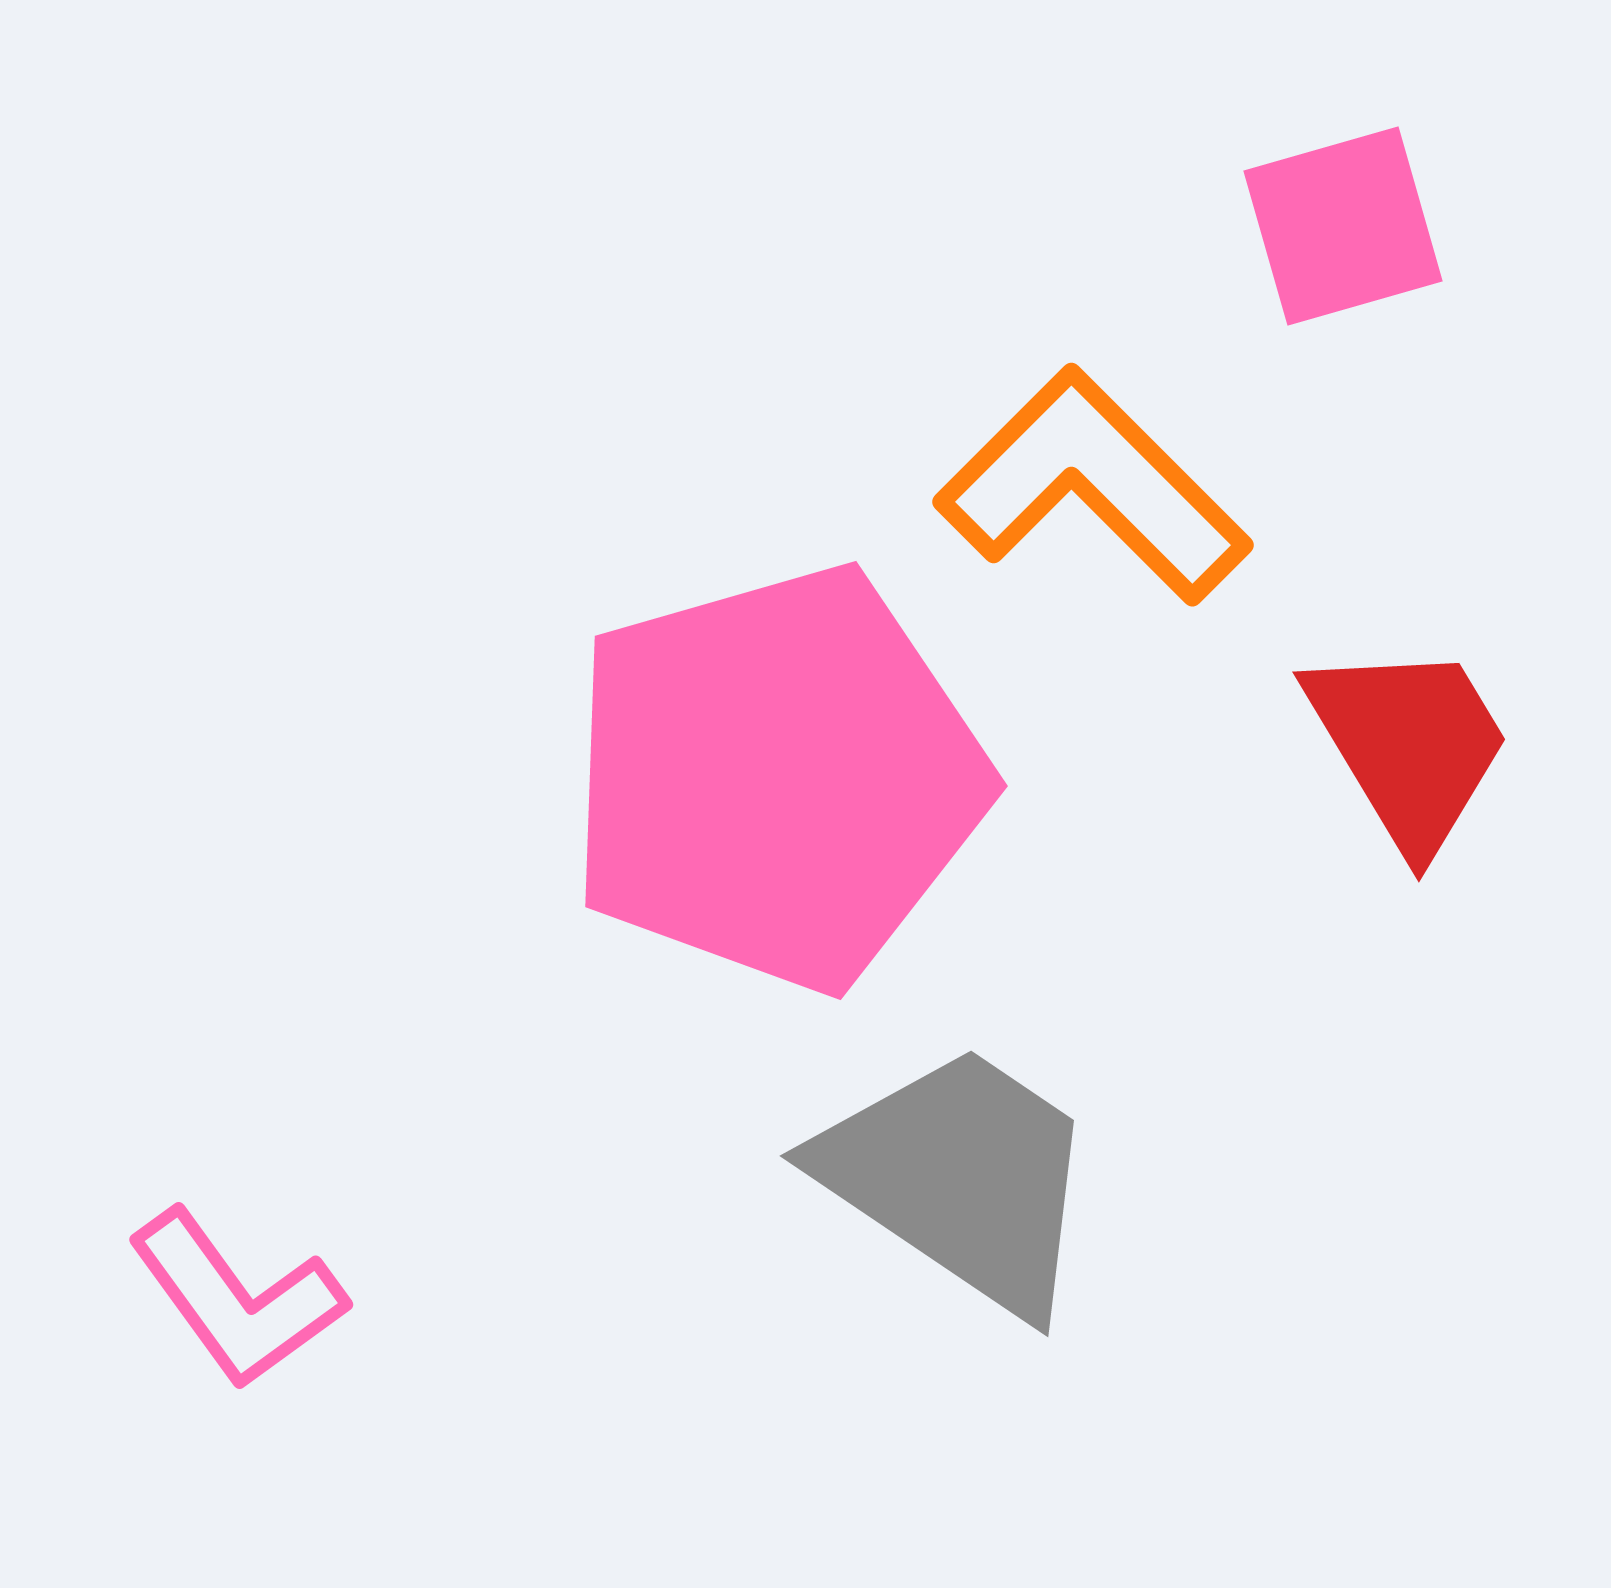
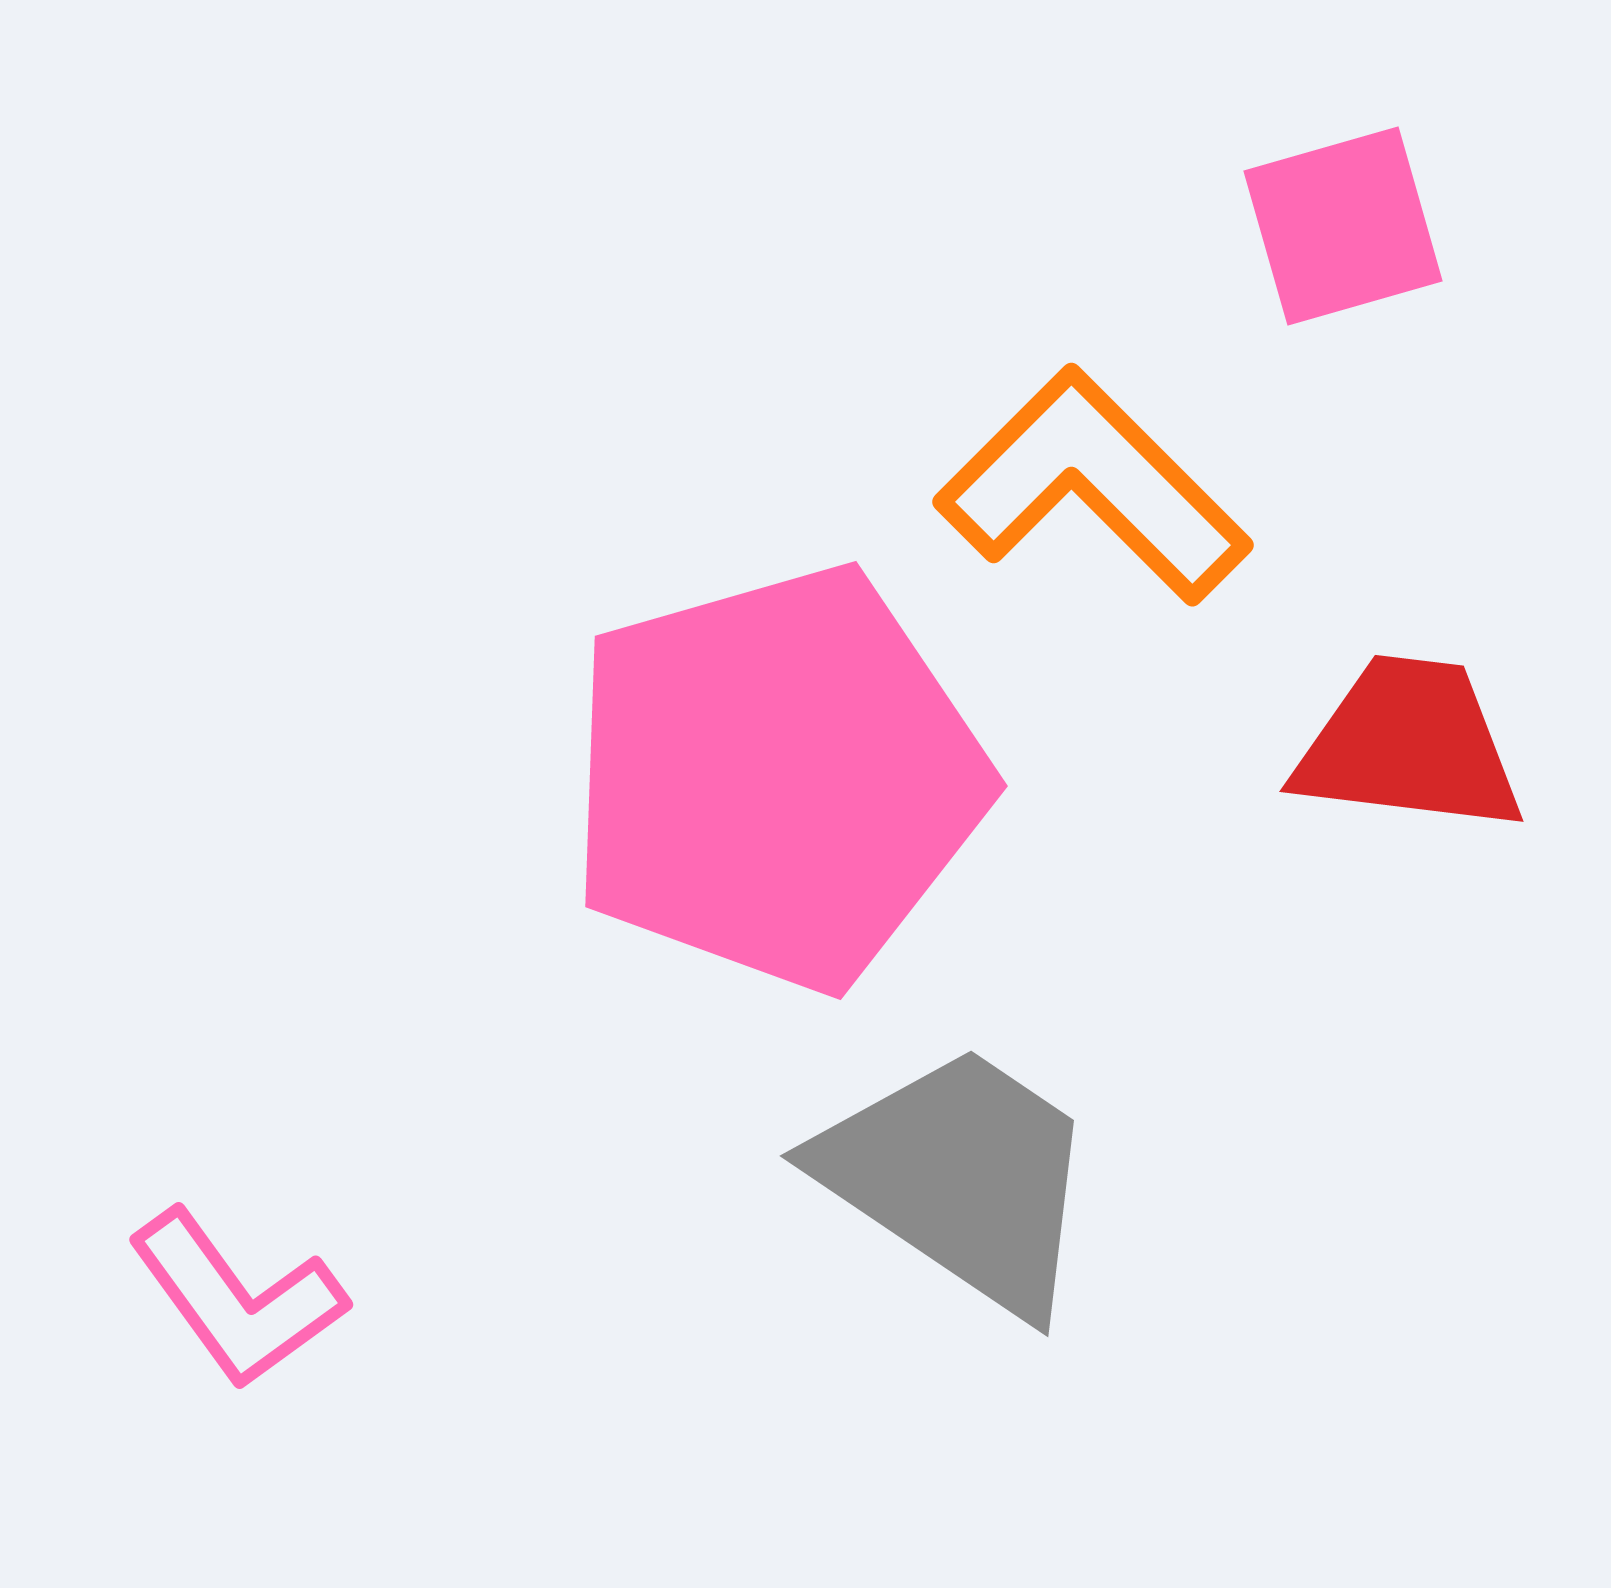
red trapezoid: rotated 52 degrees counterclockwise
